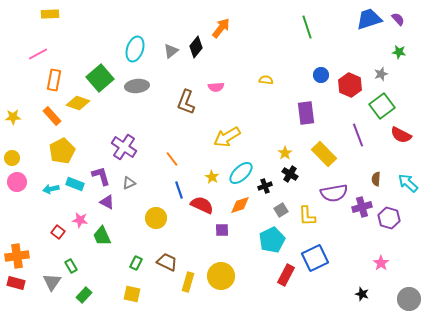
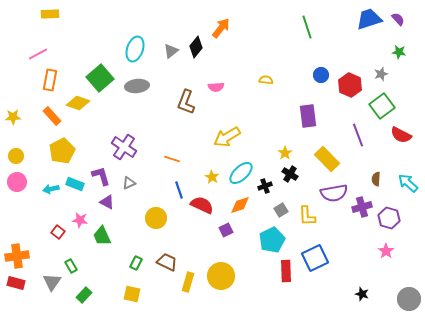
orange rectangle at (54, 80): moved 4 px left
purple rectangle at (306, 113): moved 2 px right, 3 px down
yellow rectangle at (324, 154): moved 3 px right, 5 px down
yellow circle at (12, 158): moved 4 px right, 2 px up
orange line at (172, 159): rotated 35 degrees counterclockwise
purple square at (222, 230): moved 4 px right; rotated 24 degrees counterclockwise
pink star at (381, 263): moved 5 px right, 12 px up
red rectangle at (286, 275): moved 4 px up; rotated 30 degrees counterclockwise
